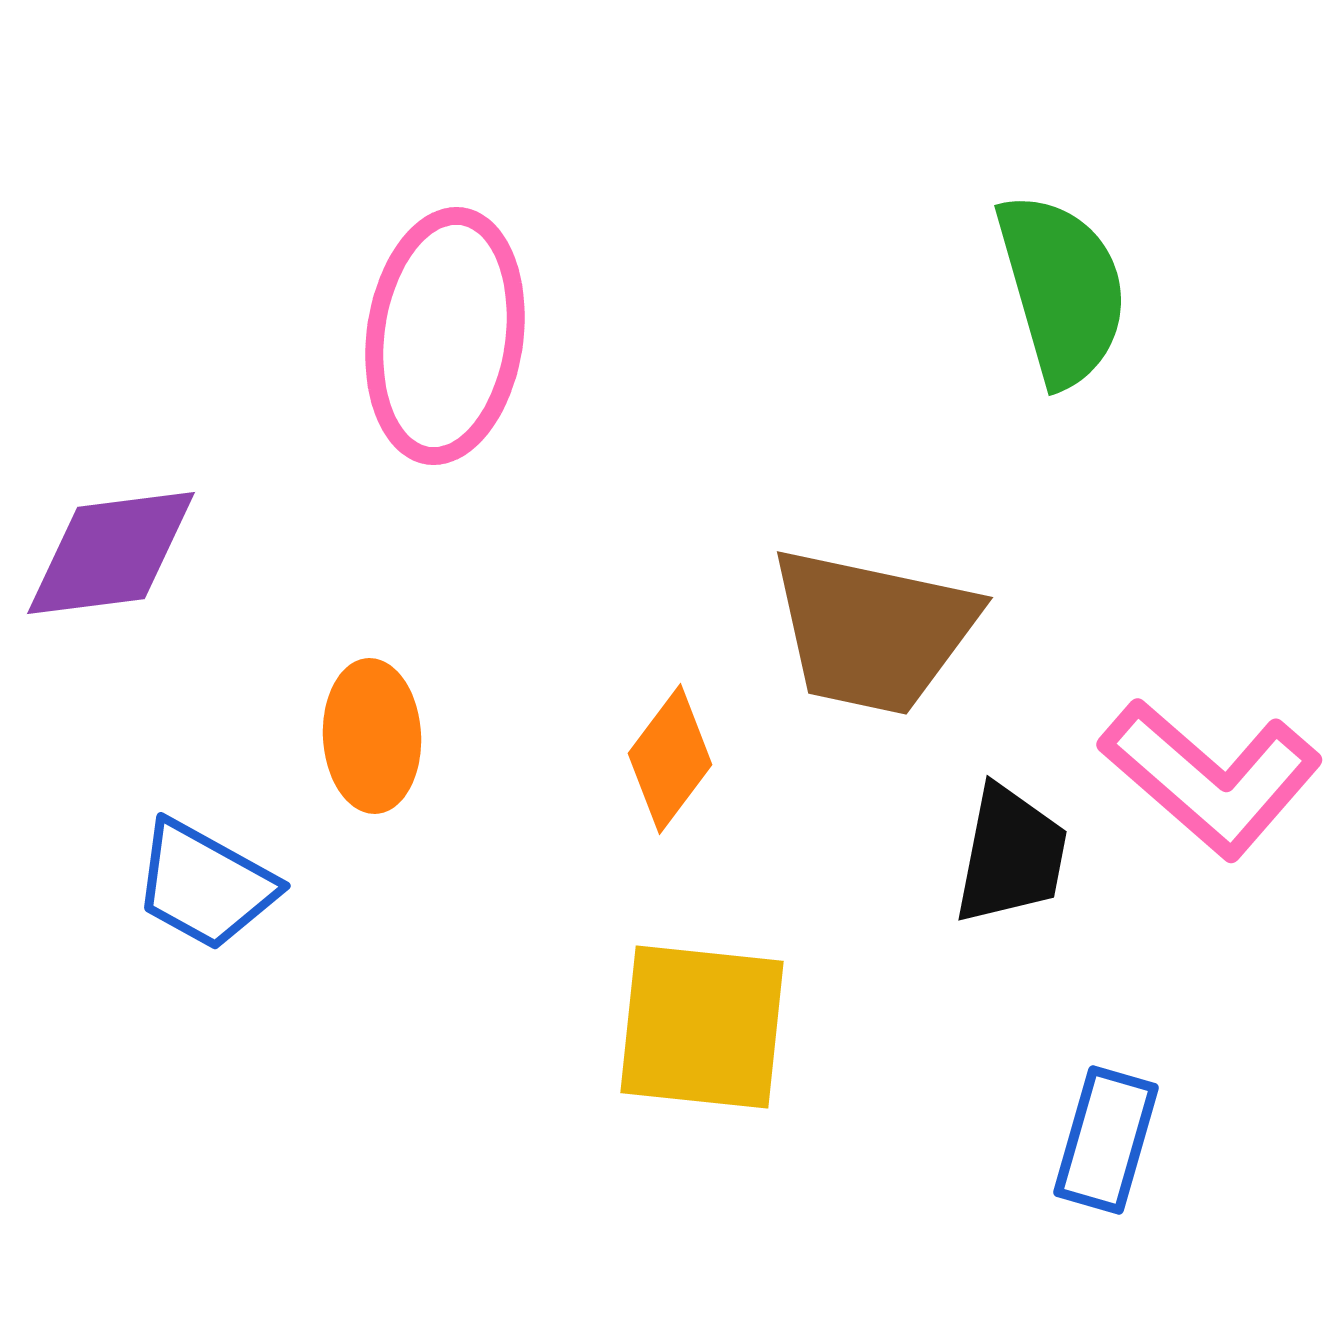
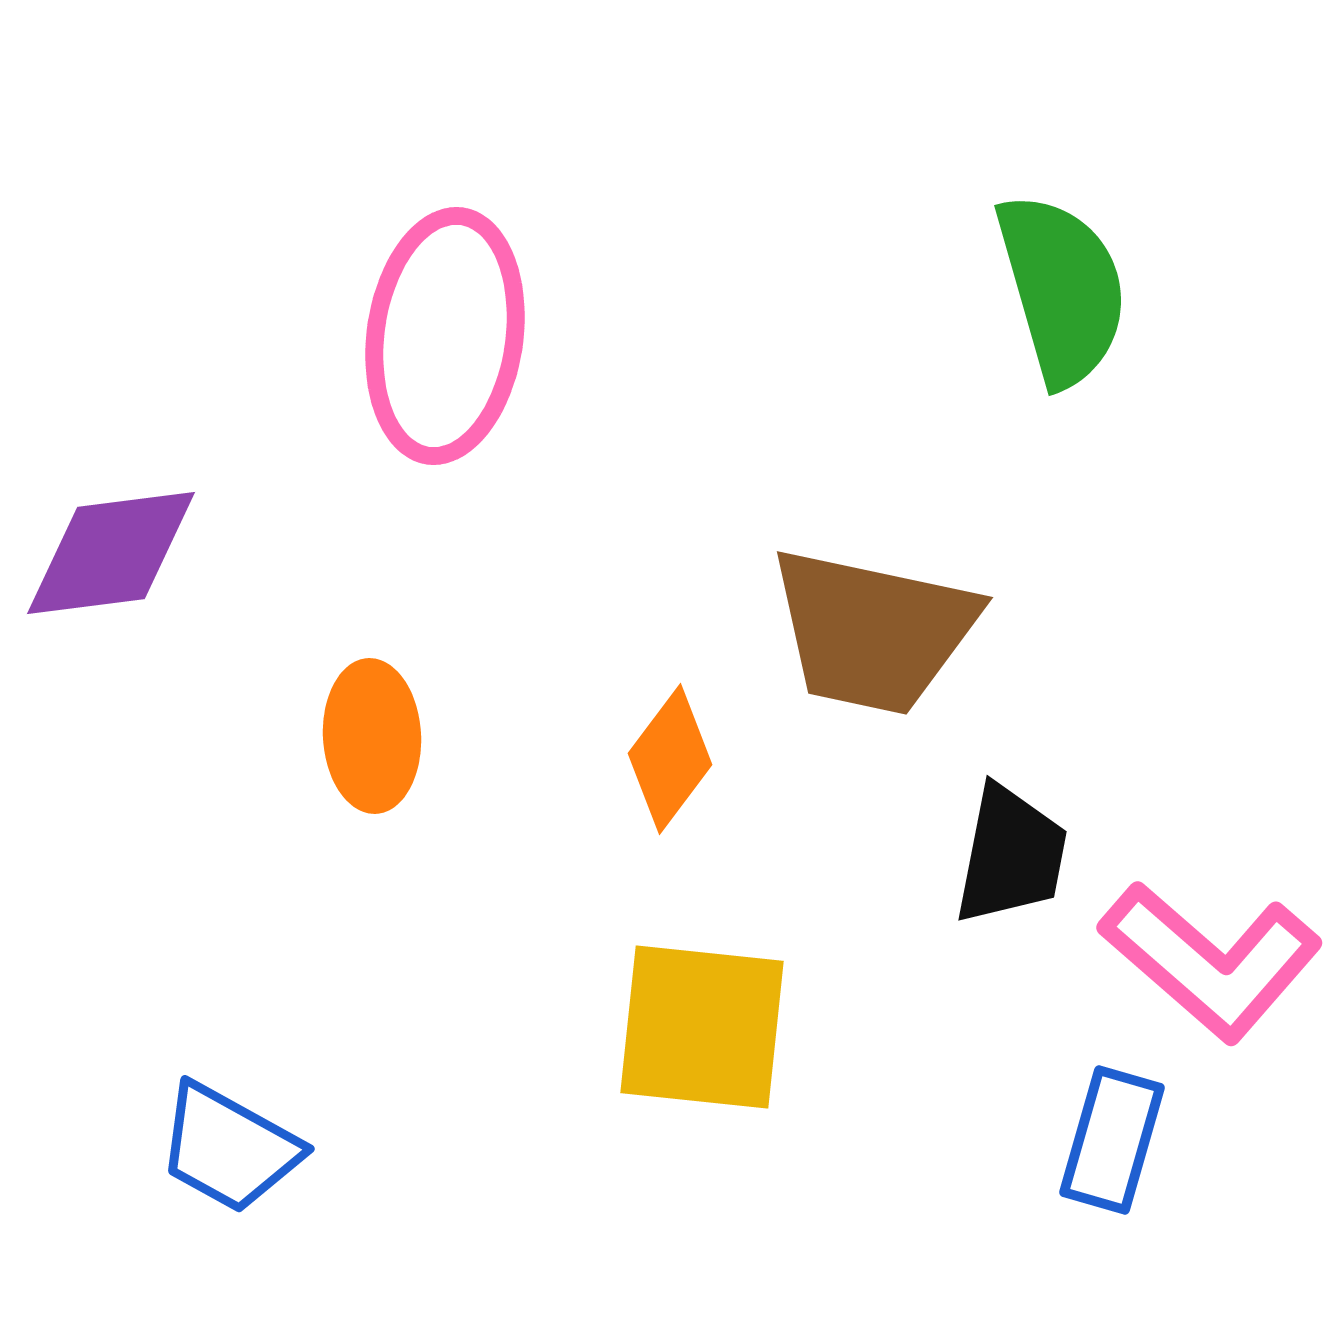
pink L-shape: moved 183 px down
blue trapezoid: moved 24 px right, 263 px down
blue rectangle: moved 6 px right
